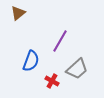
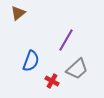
purple line: moved 6 px right, 1 px up
